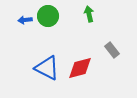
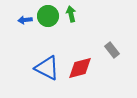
green arrow: moved 18 px left
